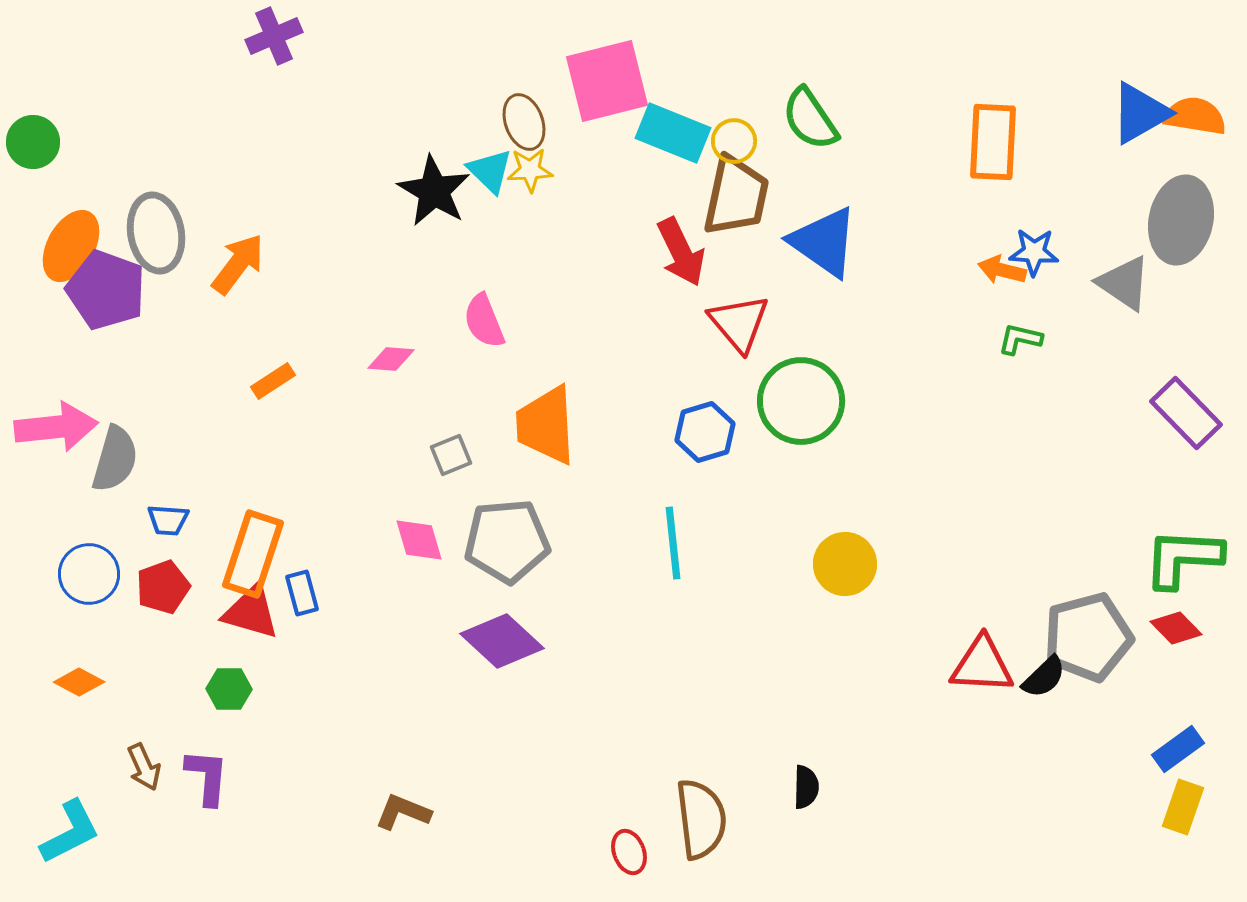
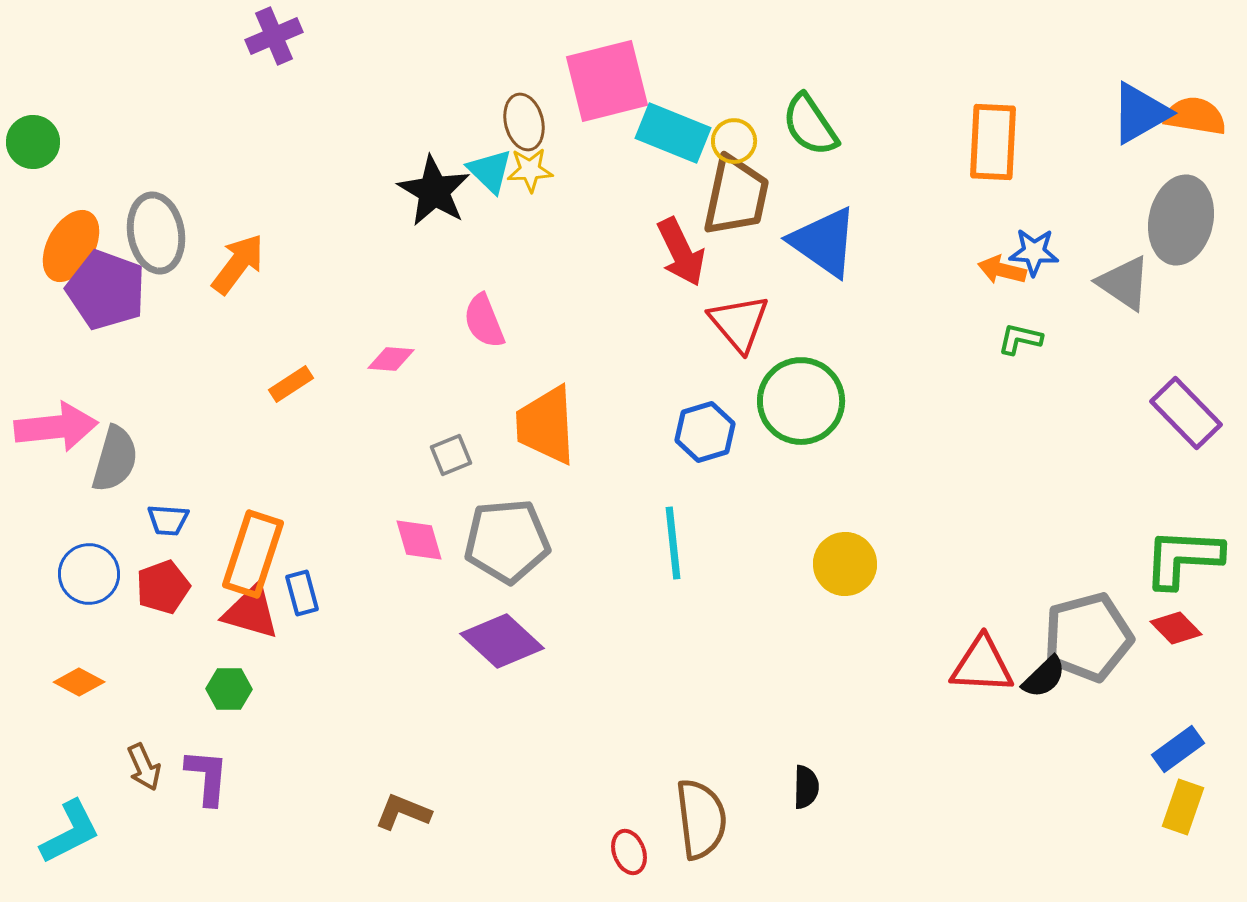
green semicircle at (810, 119): moved 6 px down
brown ellipse at (524, 122): rotated 6 degrees clockwise
orange rectangle at (273, 381): moved 18 px right, 3 px down
